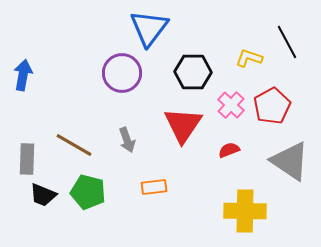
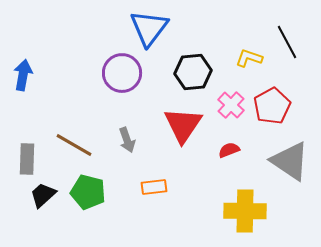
black hexagon: rotated 6 degrees counterclockwise
black trapezoid: rotated 116 degrees clockwise
